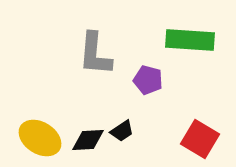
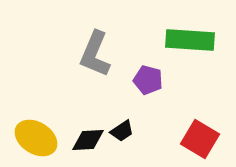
gray L-shape: rotated 18 degrees clockwise
yellow ellipse: moved 4 px left
